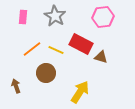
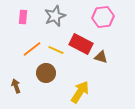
gray star: rotated 20 degrees clockwise
